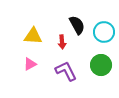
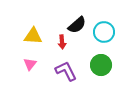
black semicircle: rotated 78 degrees clockwise
pink triangle: rotated 24 degrees counterclockwise
